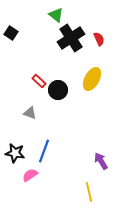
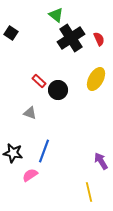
yellow ellipse: moved 4 px right
black star: moved 2 px left
